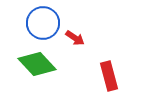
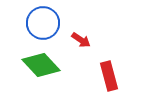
red arrow: moved 6 px right, 2 px down
green diamond: moved 4 px right, 1 px down
